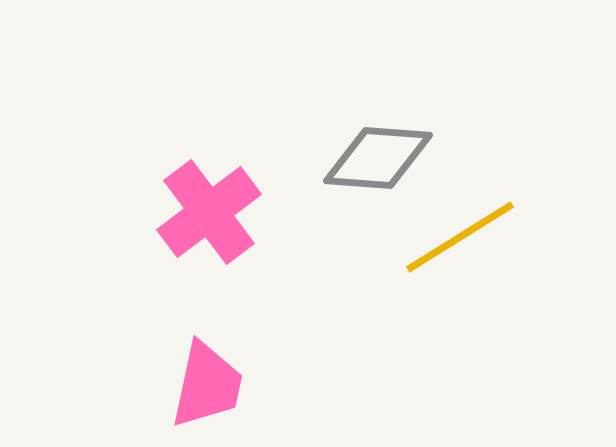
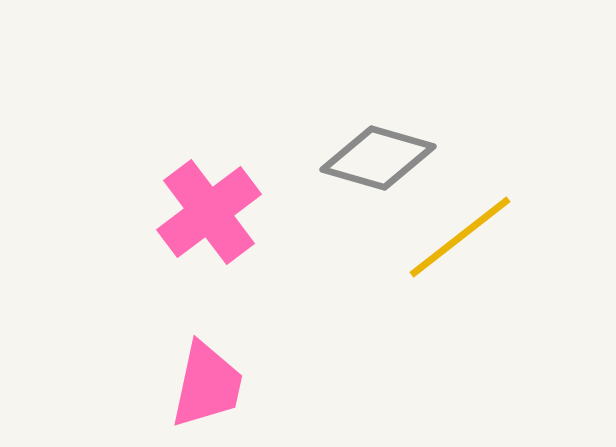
gray diamond: rotated 12 degrees clockwise
yellow line: rotated 6 degrees counterclockwise
